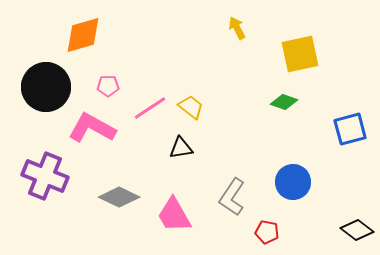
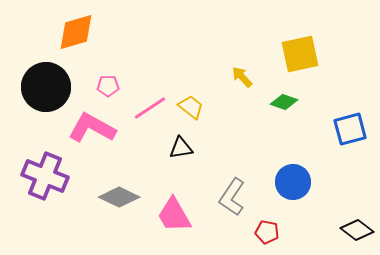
yellow arrow: moved 5 px right, 49 px down; rotated 15 degrees counterclockwise
orange diamond: moved 7 px left, 3 px up
